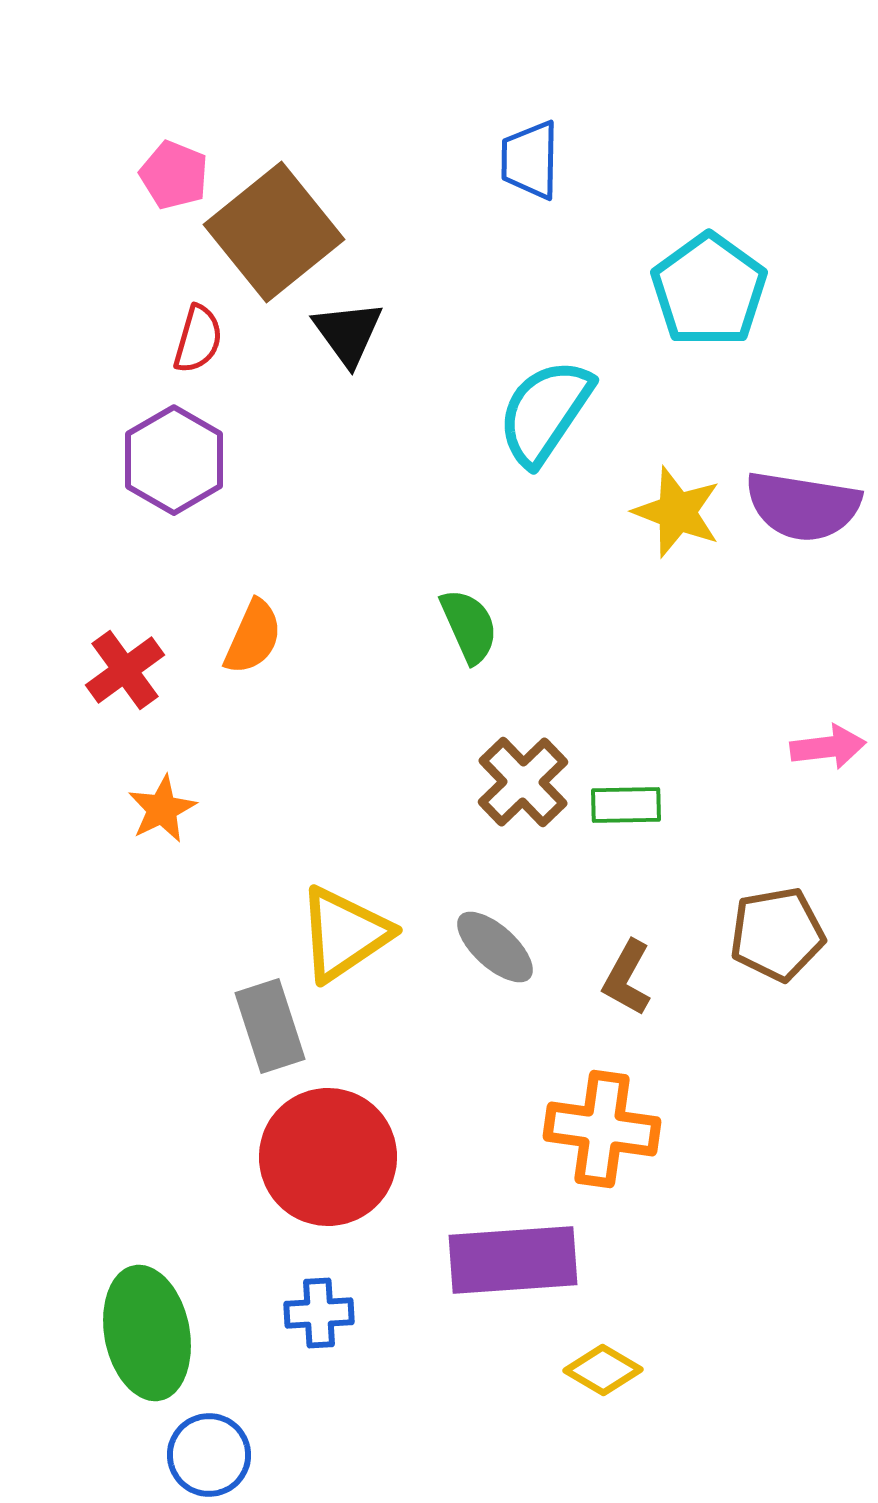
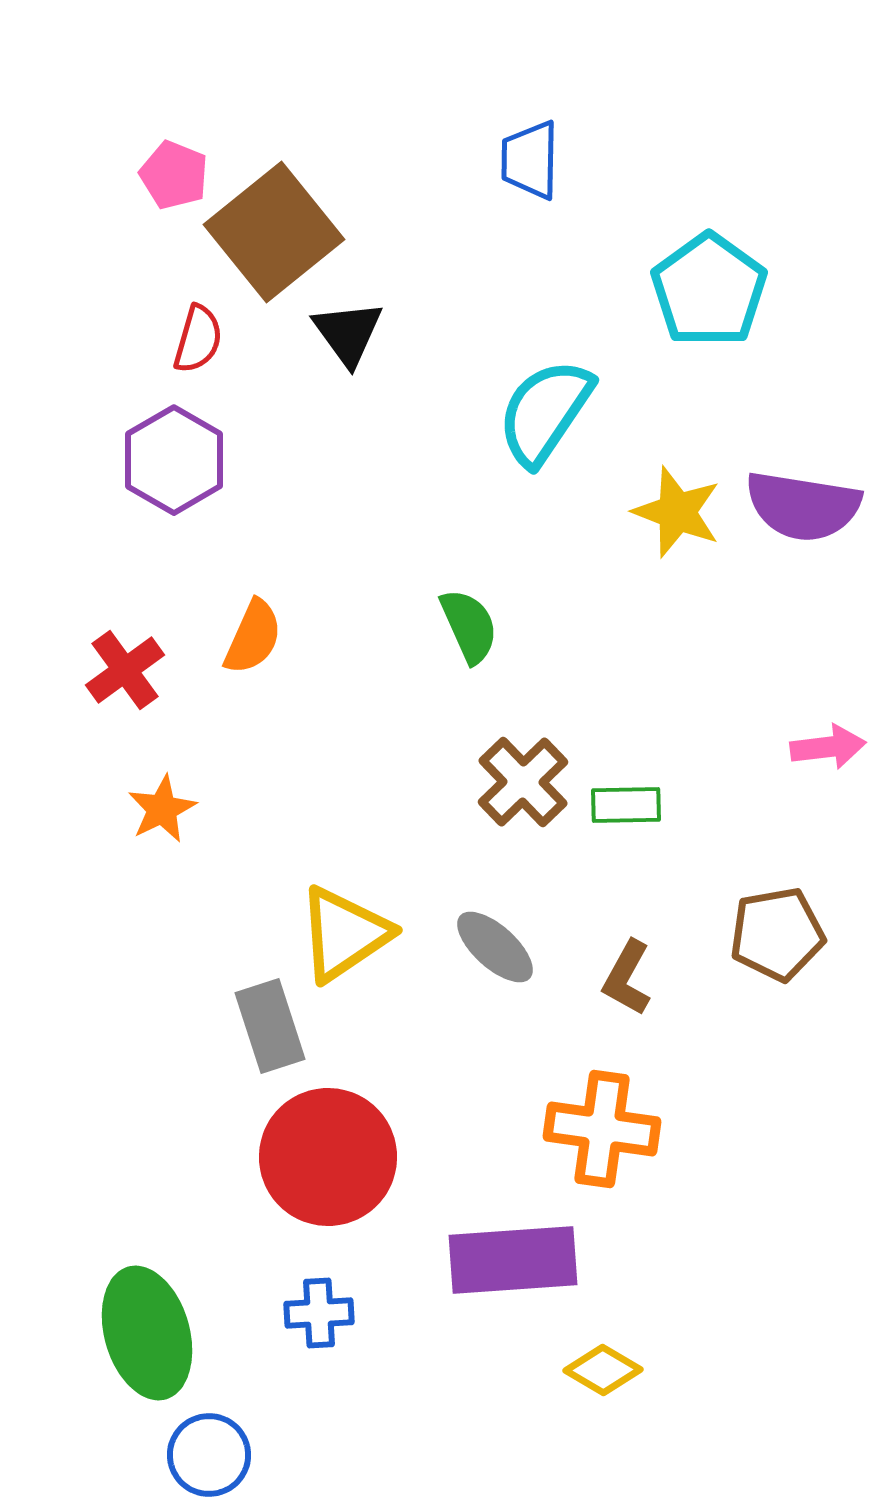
green ellipse: rotated 5 degrees counterclockwise
